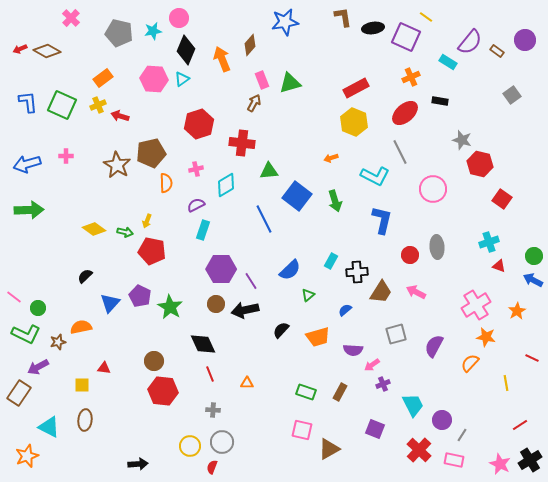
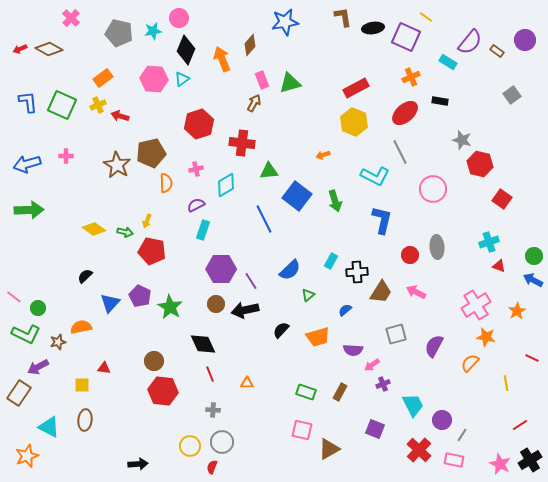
brown diamond at (47, 51): moved 2 px right, 2 px up
orange arrow at (331, 158): moved 8 px left, 3 px up
